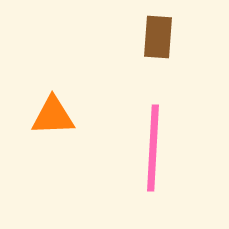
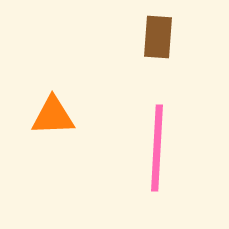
pink line: moved 4 px right
